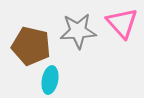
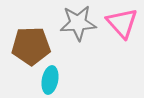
gray star: moved 8 px up
brown pentagon: rotated 15 degrees counterclockwise
